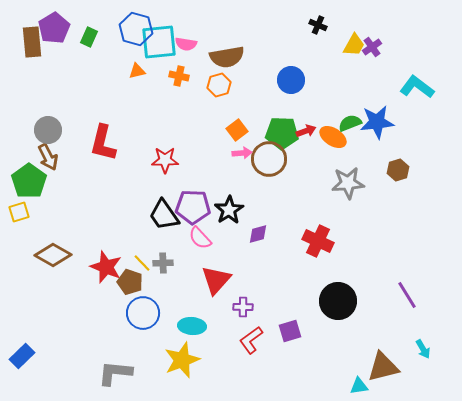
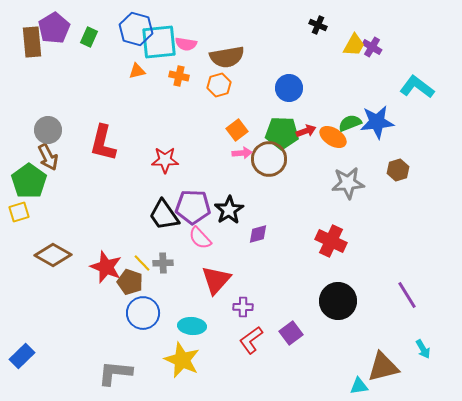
purple cross at (372, 47): rotated 24 degrees counterclockwise
blue circle at (291, 80): moved 2 px left, 8 px down
red cross at (318, 241): moved 13 px right
purple square at (290, 331): moved 1 px right, 2 px down; rotated 20 degrees counterclockwise
yellow star at (182, 360): rotated 27 degrees counterclockwise
